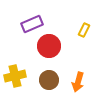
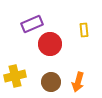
yellow rectangle: rotated 32 degrees counterclockwise
red circle: moved 1 px right, 2 px up
brown circle: moved 2 px right, 2 px down
